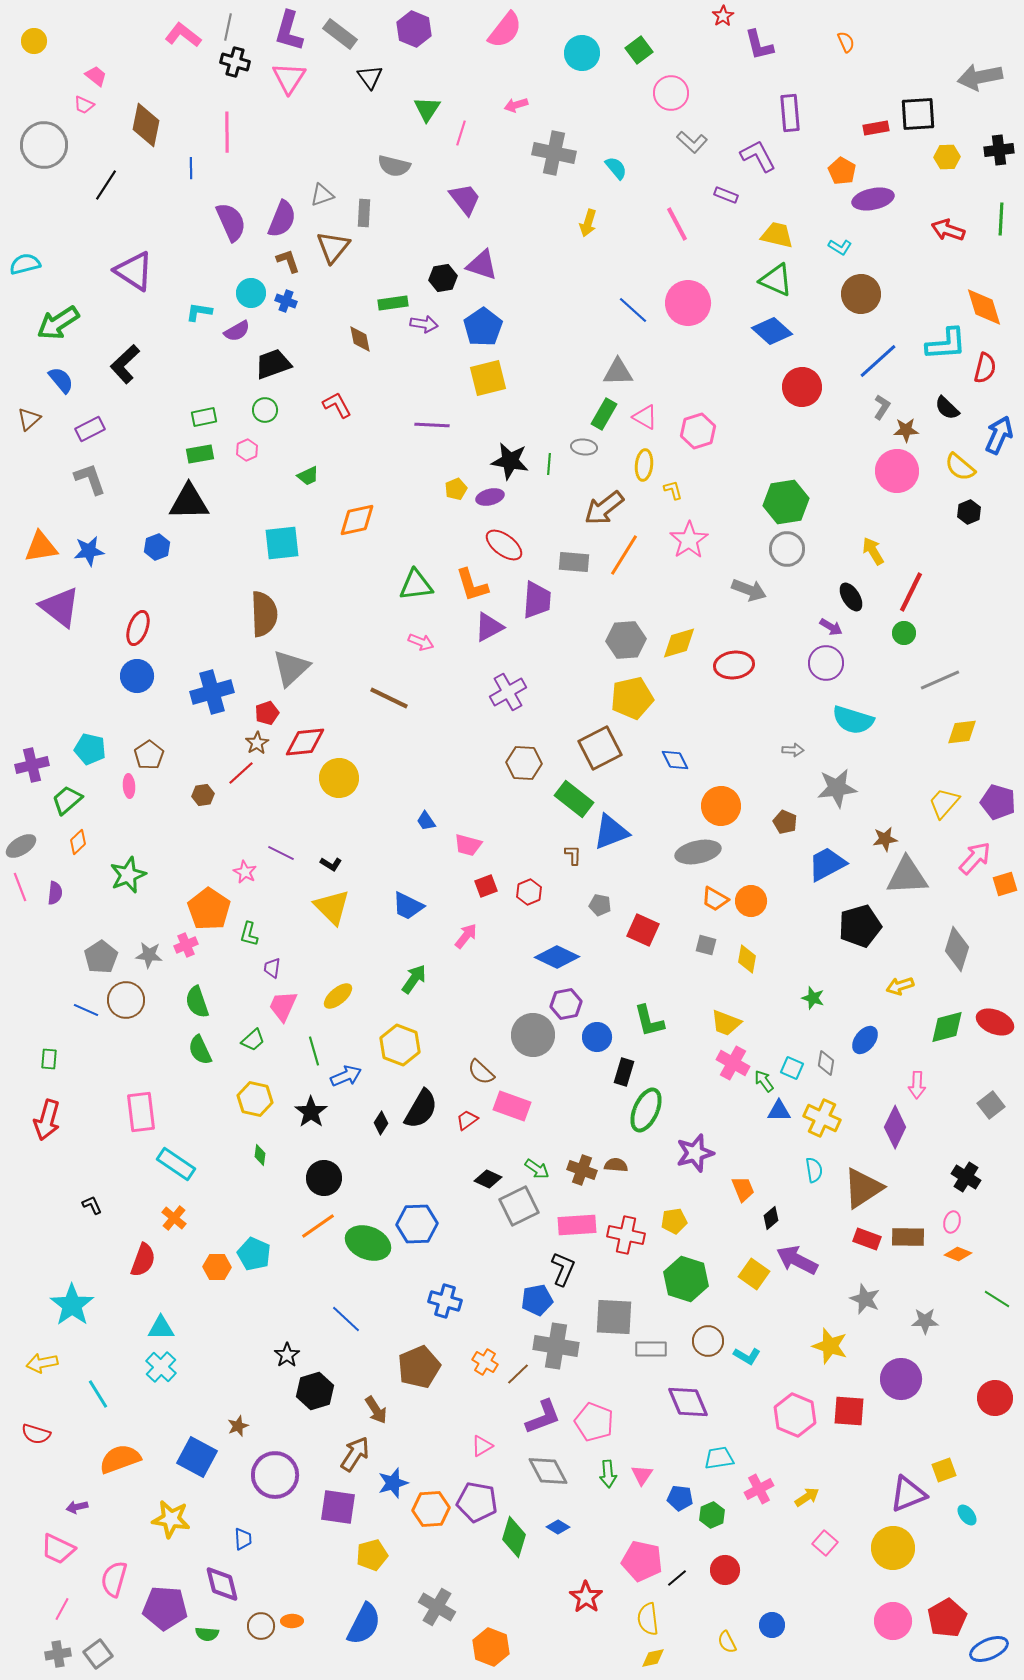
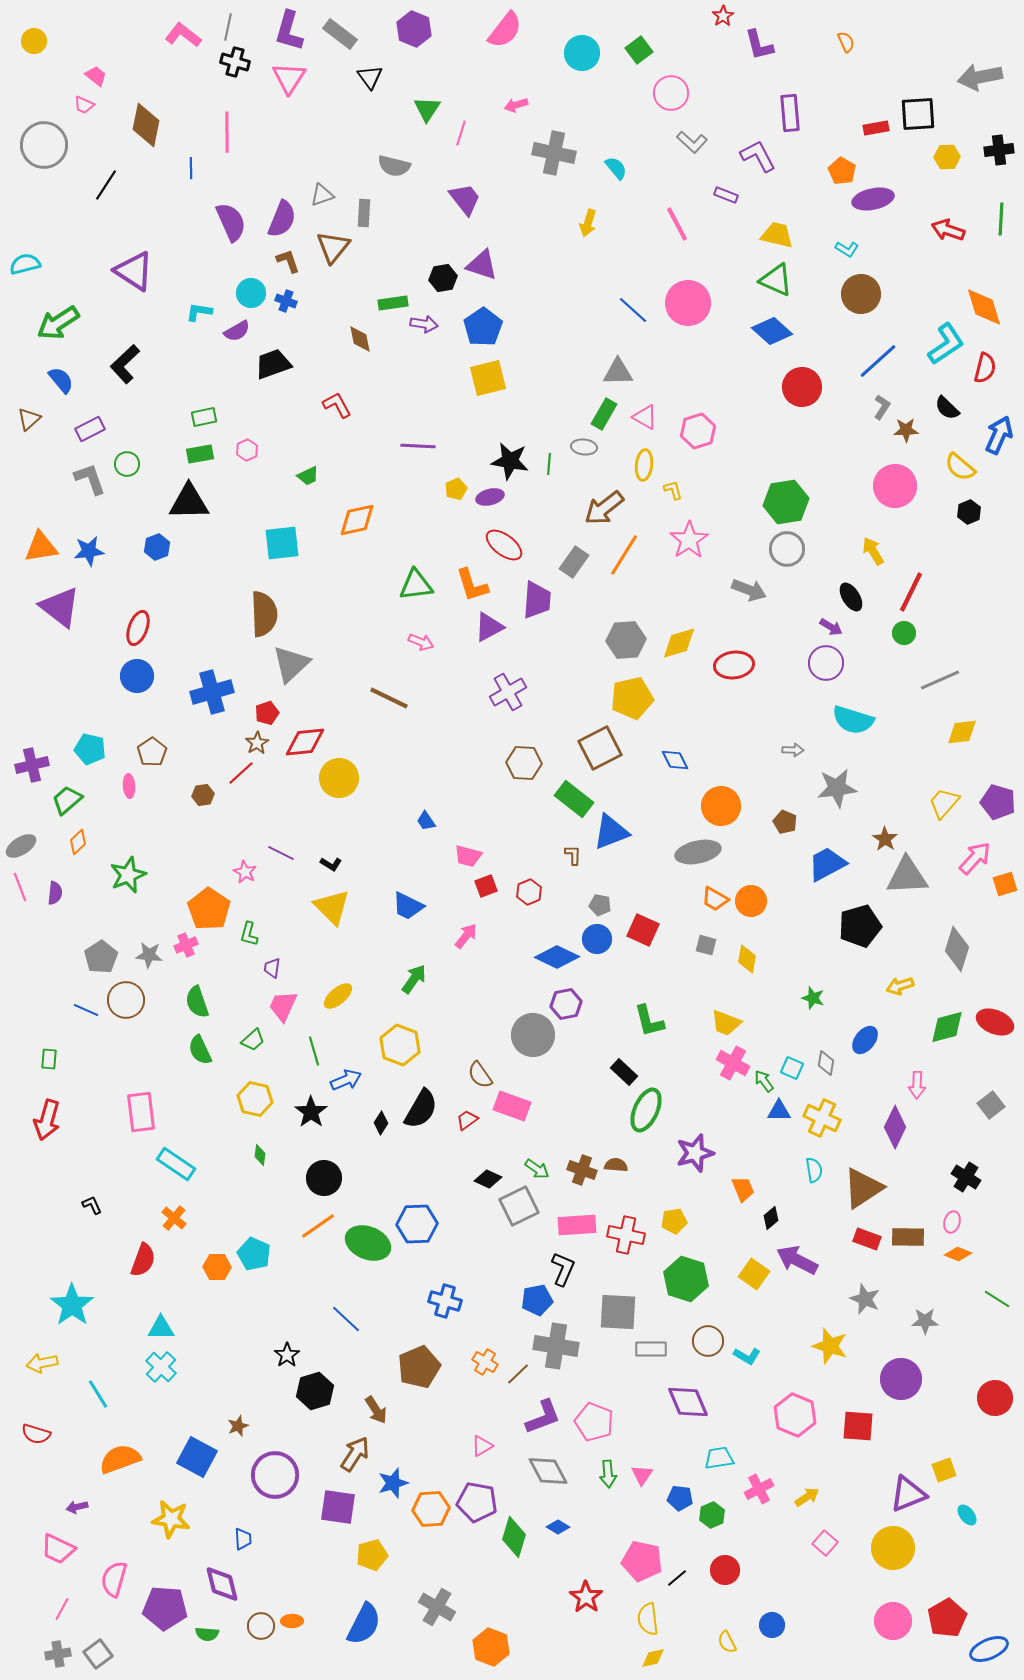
cyan L-shape at (840, 247): moved 7 px right, 2 px down
cyan L-shape at (946, 344): rotated 30 degrees counterclockwise
green circle at (265, 410): moved 138 px left, 54 px down
purple line at (432, 425): moved 14 px left, 21 px down
pink circle at (897, 471): moved 2 px left, 15 px down
gray rectangle at (574, 562): rotated 60 degrees counterclockwise
gray triangle at (291, 668): moved 4 px up
brown pentagon at (149, 755): moved 3 px right, 3 px up
brown star at (885, 839): rotated 30 degrees counterclockwise
pink trapezoid at (468, 845): moved 11 px down
blue circle at (597, 1037): moved 98 px up
brown semicircle at (481, 1072): moved 1 px left, 3 px down; rotated 12 degrees clockwise
black rectangle at (624, 1072): rotated 64 degrees counterclockwise
blue arrow at (346, 1076): moved 4 px down
gray square at (614, 1317): moved 4 px right, 5 px up
red square at (849, 1411): moved 9 px right, 15 px down
